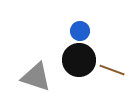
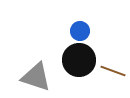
brown line: moved 1 px right, 1 px down
